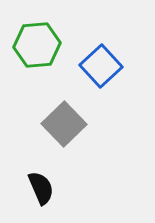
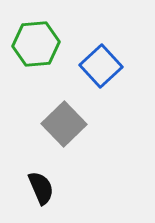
green hexagon: moved 1 px left, 1 px up
